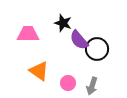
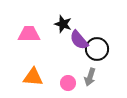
black star: moved 1 px down
pink trapezoid: moved 1 px right
orange triangle: moved 6 px left, 6 px down; rotated 30 degrees counterclockwise
gray arrow: moved 2 px left, 9 px up
